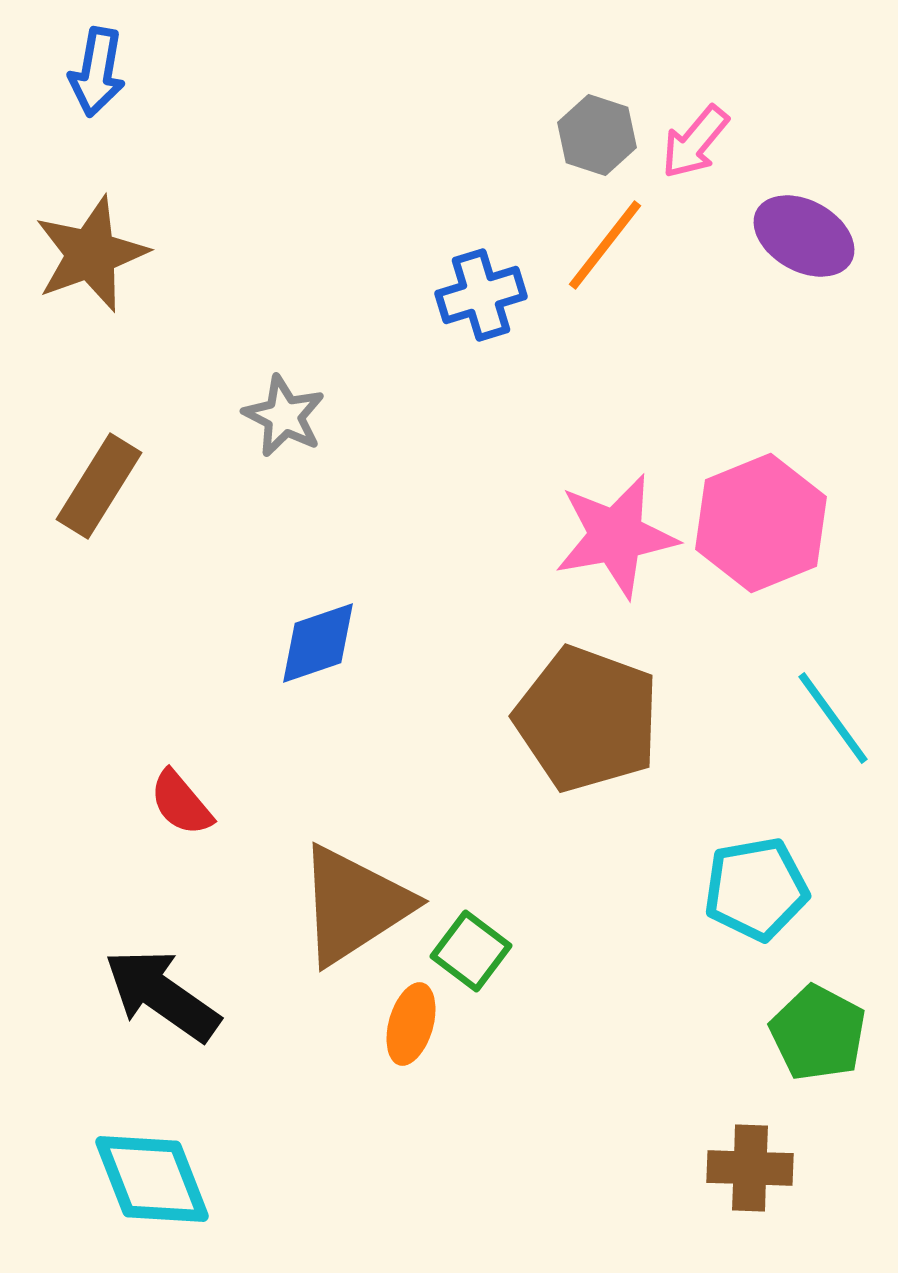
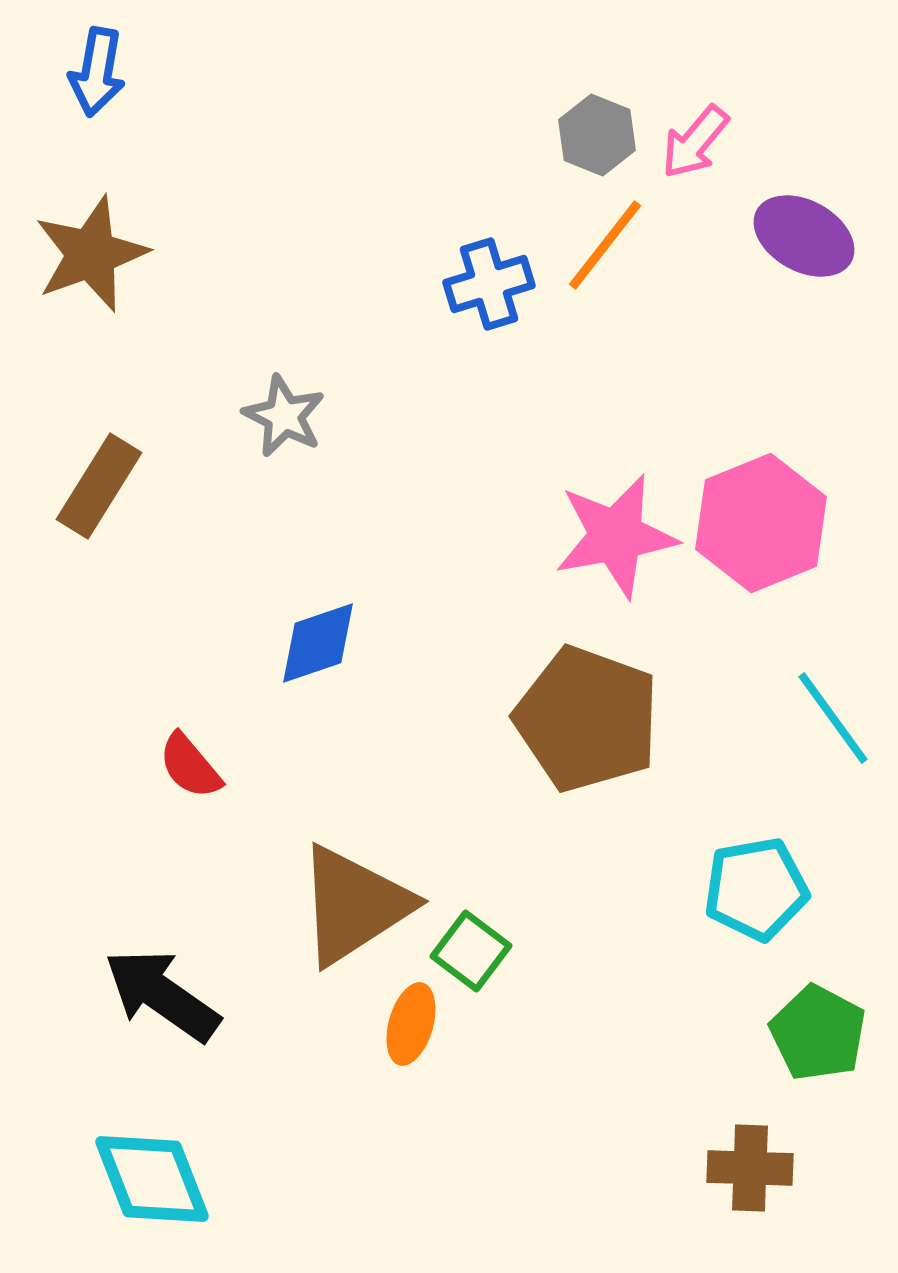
gray hexagon: rotated 4 degrees clockwise
blue cross: moved 8 px right, 11 px up
red semicircle: moved 9 px right, 37 px up
